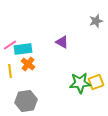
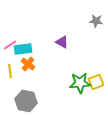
gray star: rotated 24 degrees clockwise
gray hexagon: rotated 20 degrees clockwise
